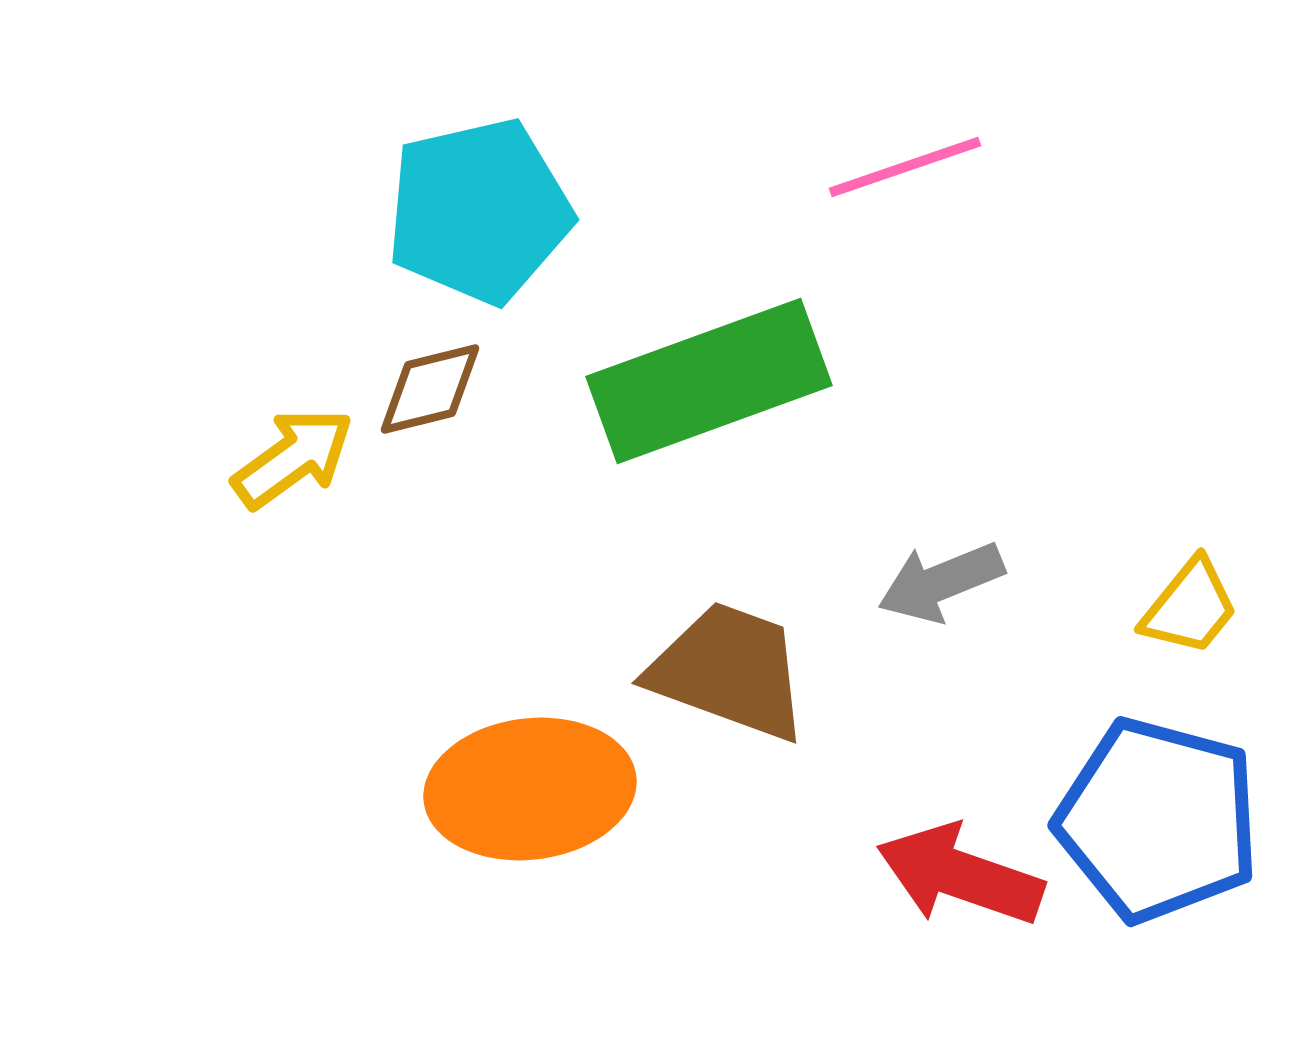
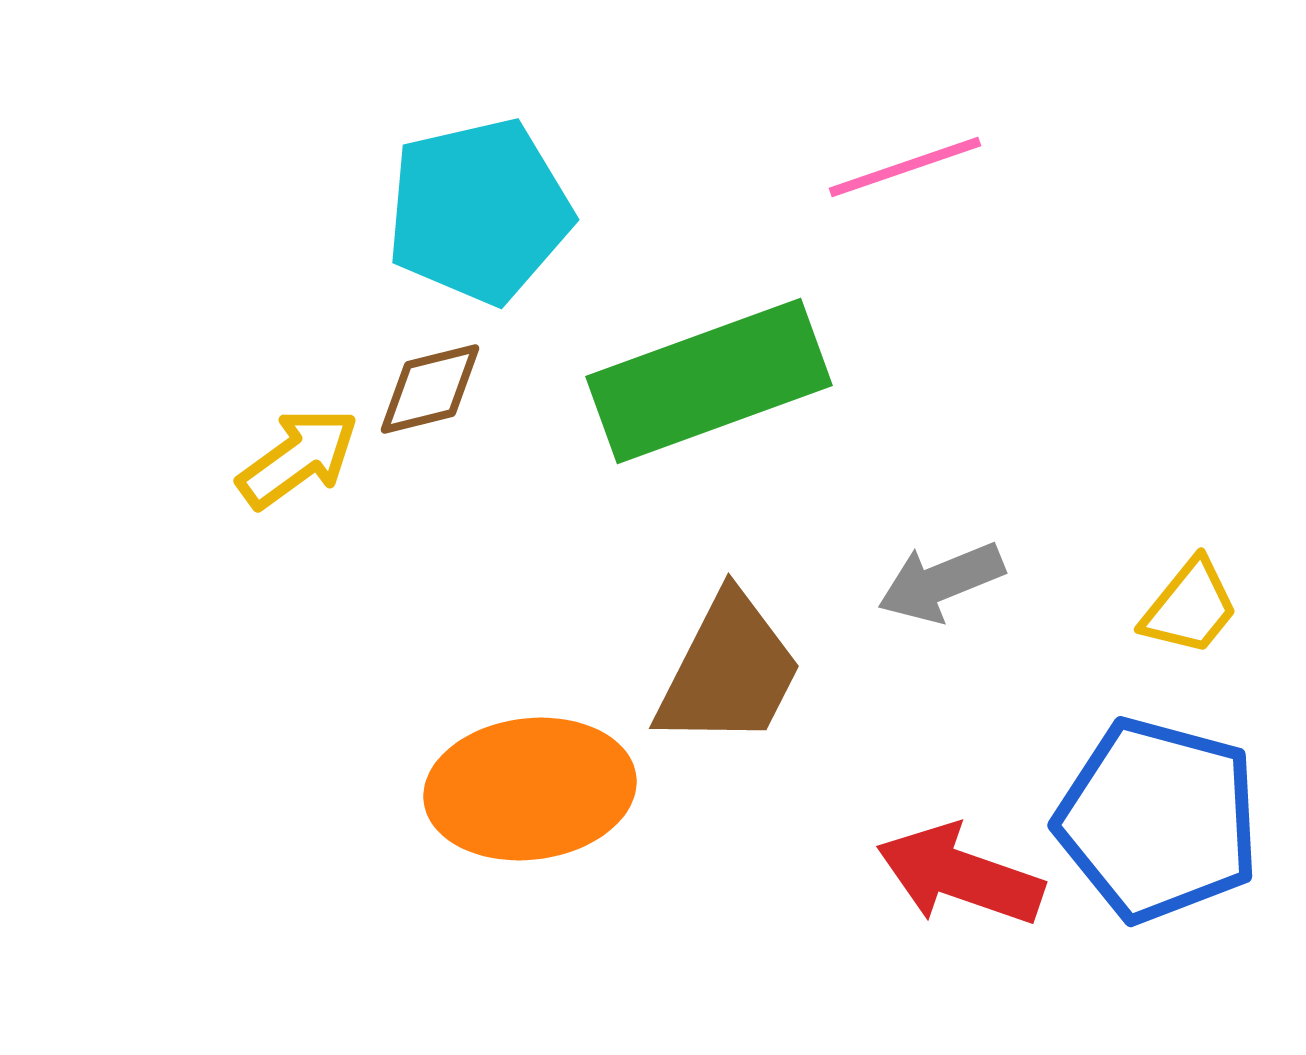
yellow arrow: moved 5 px right
brown trapezoid: rotated 97 degrees clockwise
